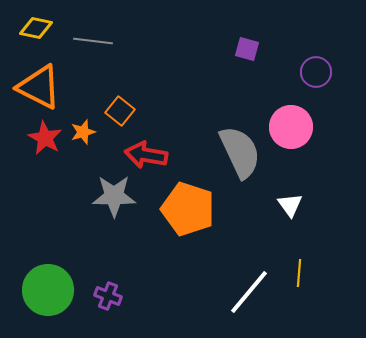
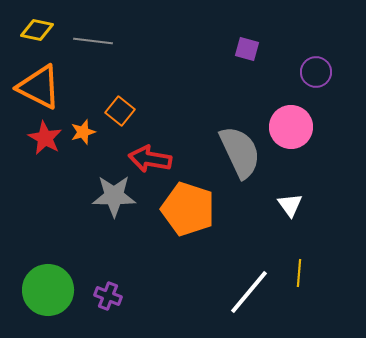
yellow diamond: moved 1 px right, 2 px down
red arrow: moved 4 px right, 4 px down
